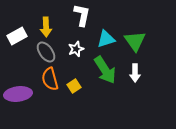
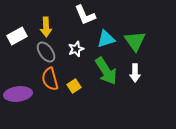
white L-shape: moved 3 px right; rotated 145 degrees clockwise
green arrow: moved 1 px right, 1 px down
